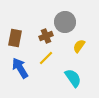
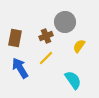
cyan semicircle: moved 2 px down
